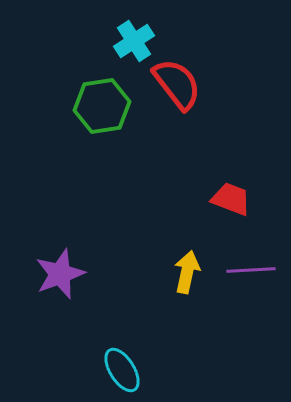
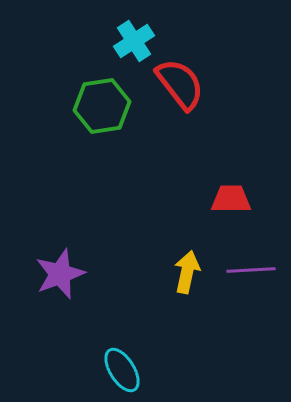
red semicircle: moved 3 px right
red trapezoid: rotated 21 degrees counterclockwise
